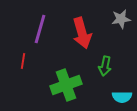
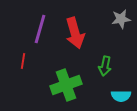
red arrow: moved 7 px left
cyan semicircle: moved 1 px left, 1 px up
